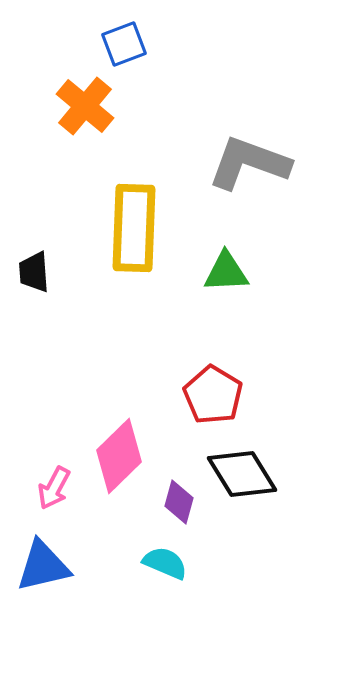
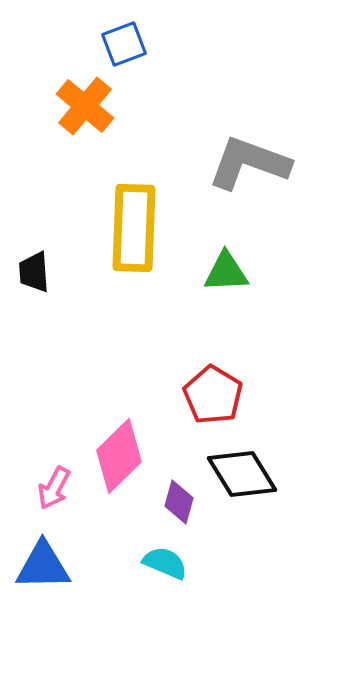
blue triangle: rotated 12 degrees clockwise
